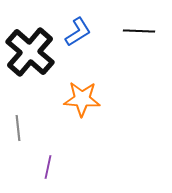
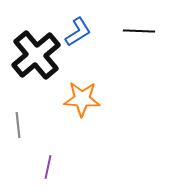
black cross: moved 6 px right, 3 px down; rotated 9 degrees clockwise
gray line: moved 3 px up
